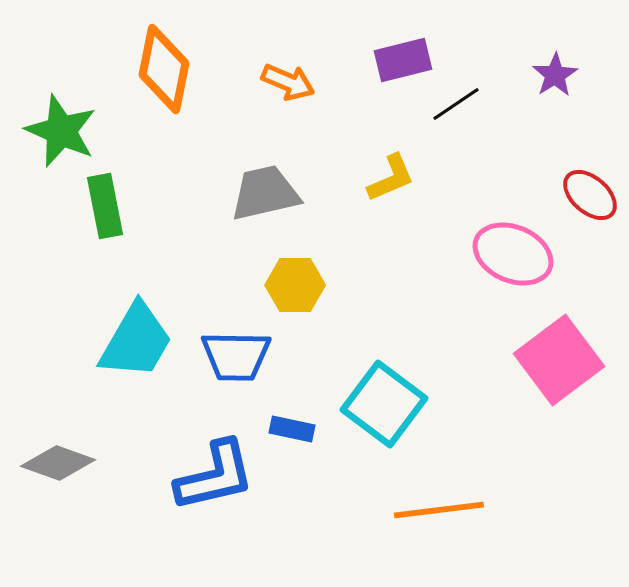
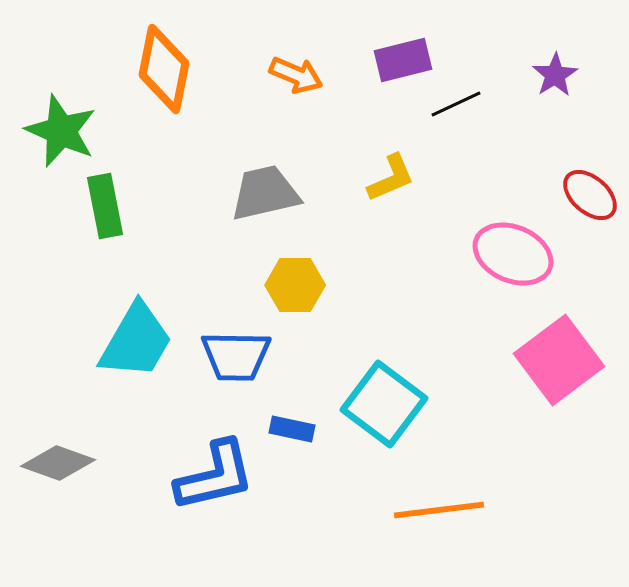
orange arrow: moved 8 px right, 7 px up
black line: rotated 9 degrees clockwise
